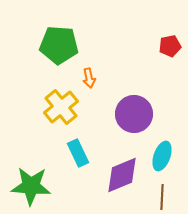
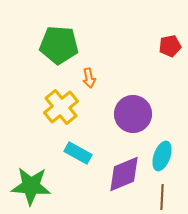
purple circle: moved 1 px left
cyan rectangle: rotated 36 degrees counterclockwise
purple diamond: moved 2 px right, 1 px up
